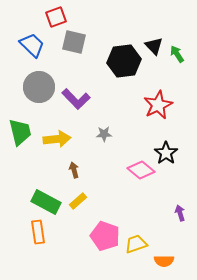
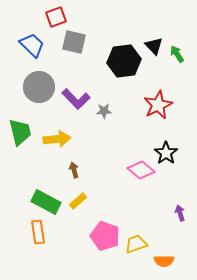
gray star: moved 23 px up
